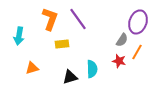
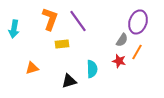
purple line: moved 2 px down
cyan arrow: moved 5 px left, 7 px up
black triangle: moved 1 px left, 4 px down
